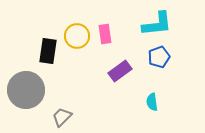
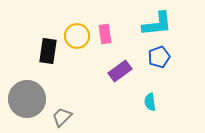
gray circle: moved 1 px right, 9 px down
cyan semicircle: moved 2 px left
